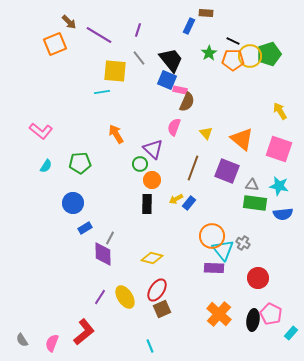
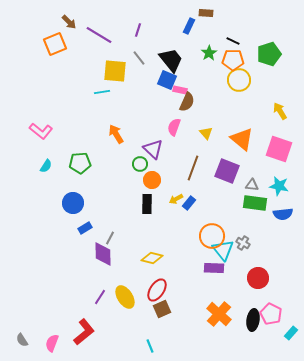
yellow circle at (250, 56): moved 11 px left, 24 px down
